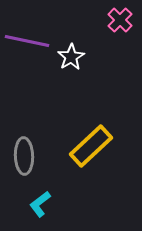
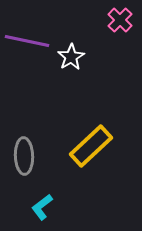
cyan L-shape: moved 2 px right, 3 px down
